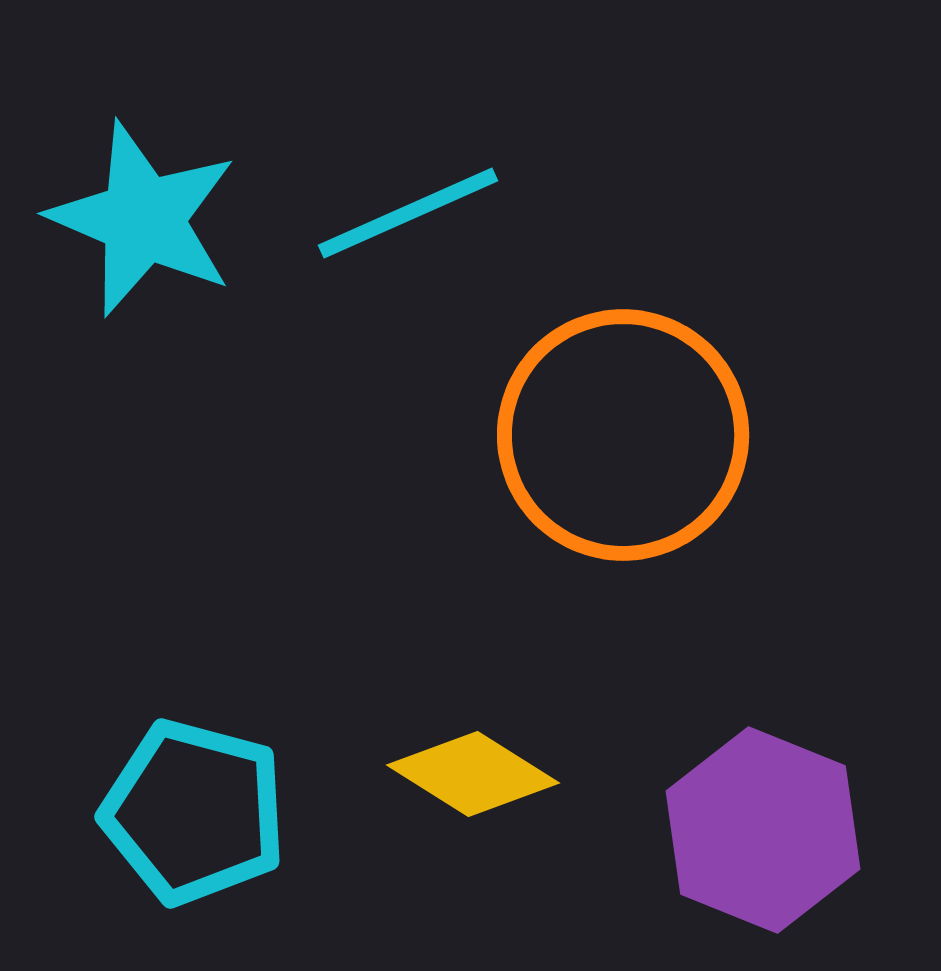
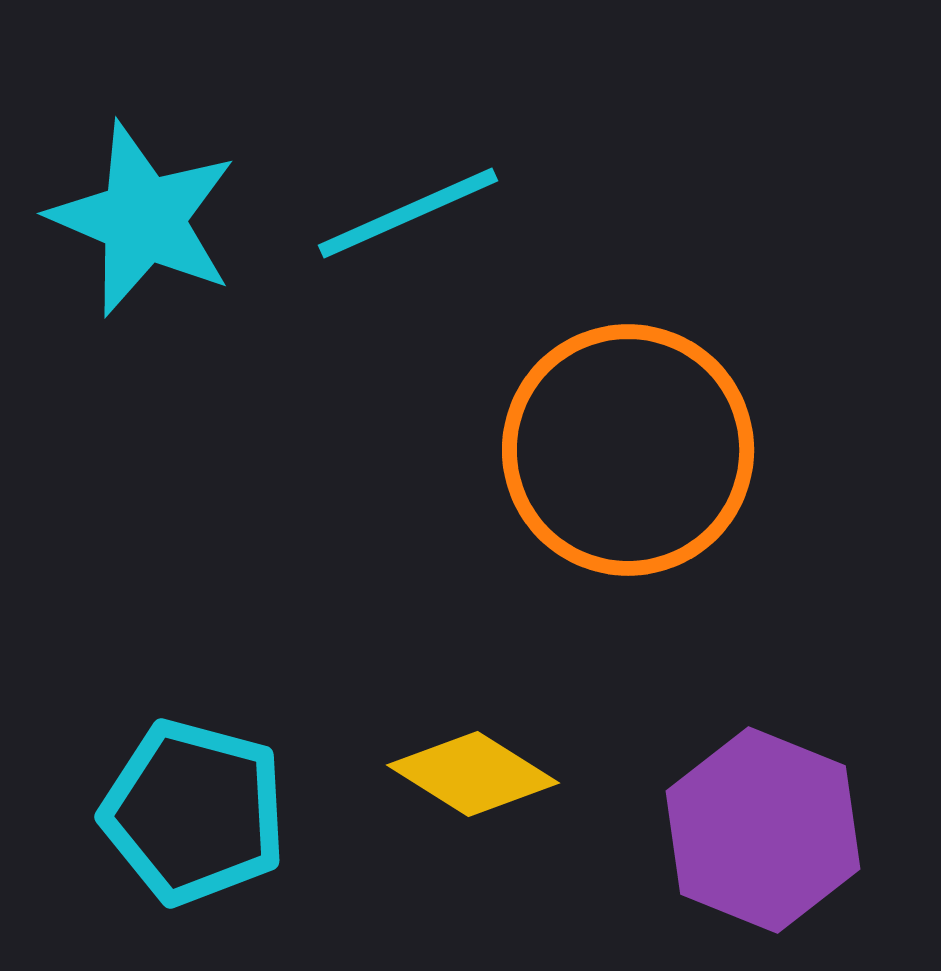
orange circle: moved 5 px right, 15 px down
